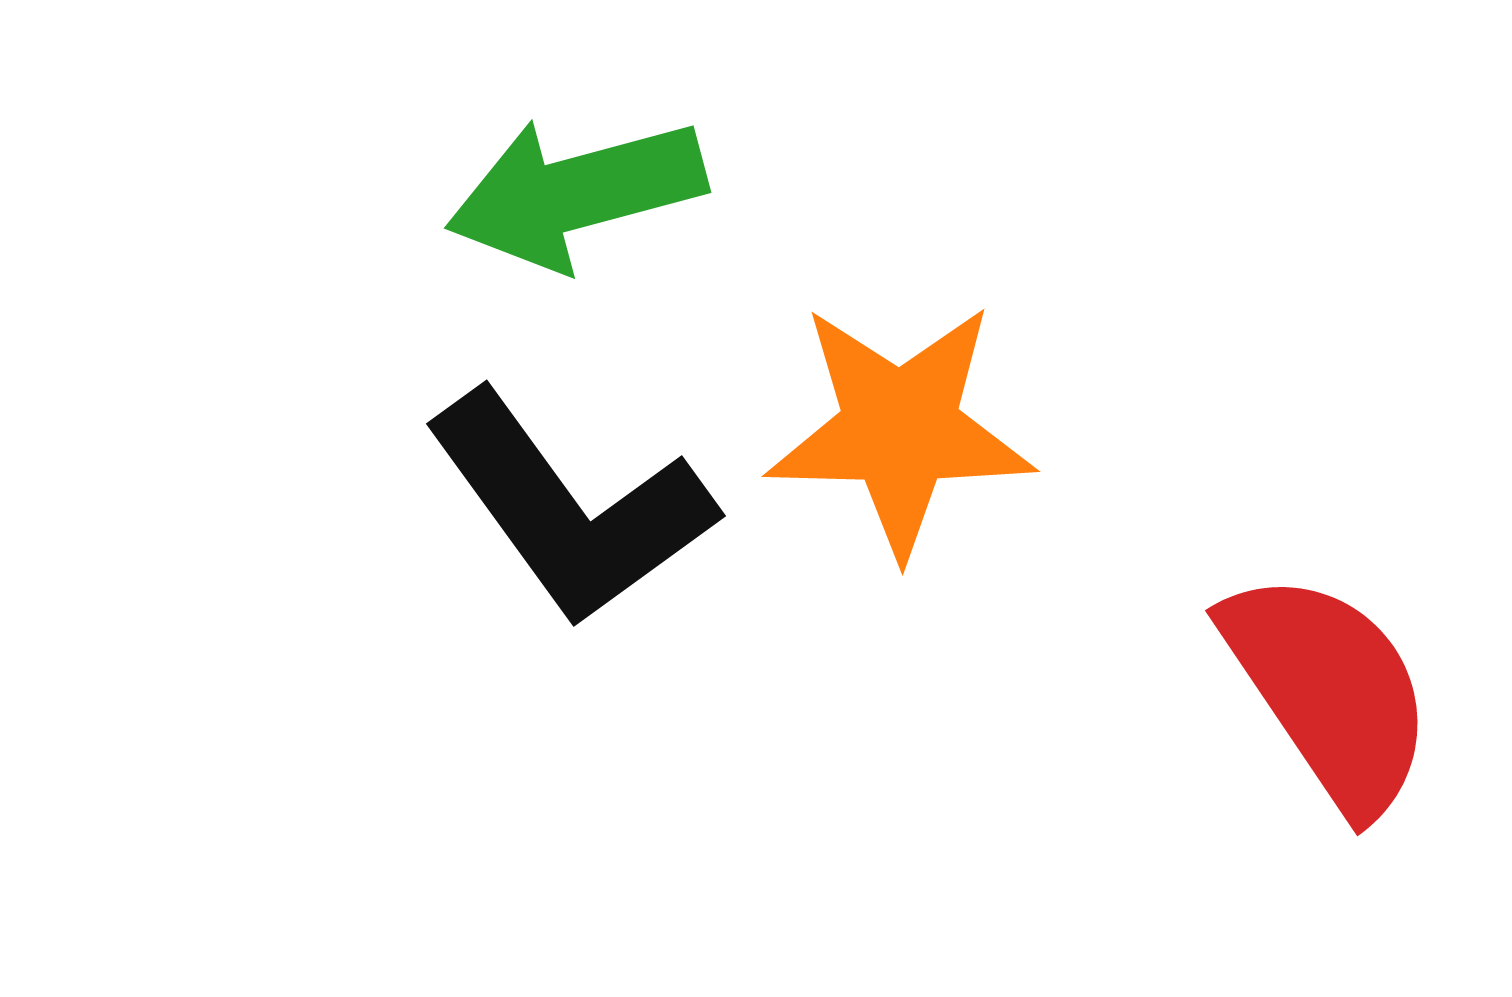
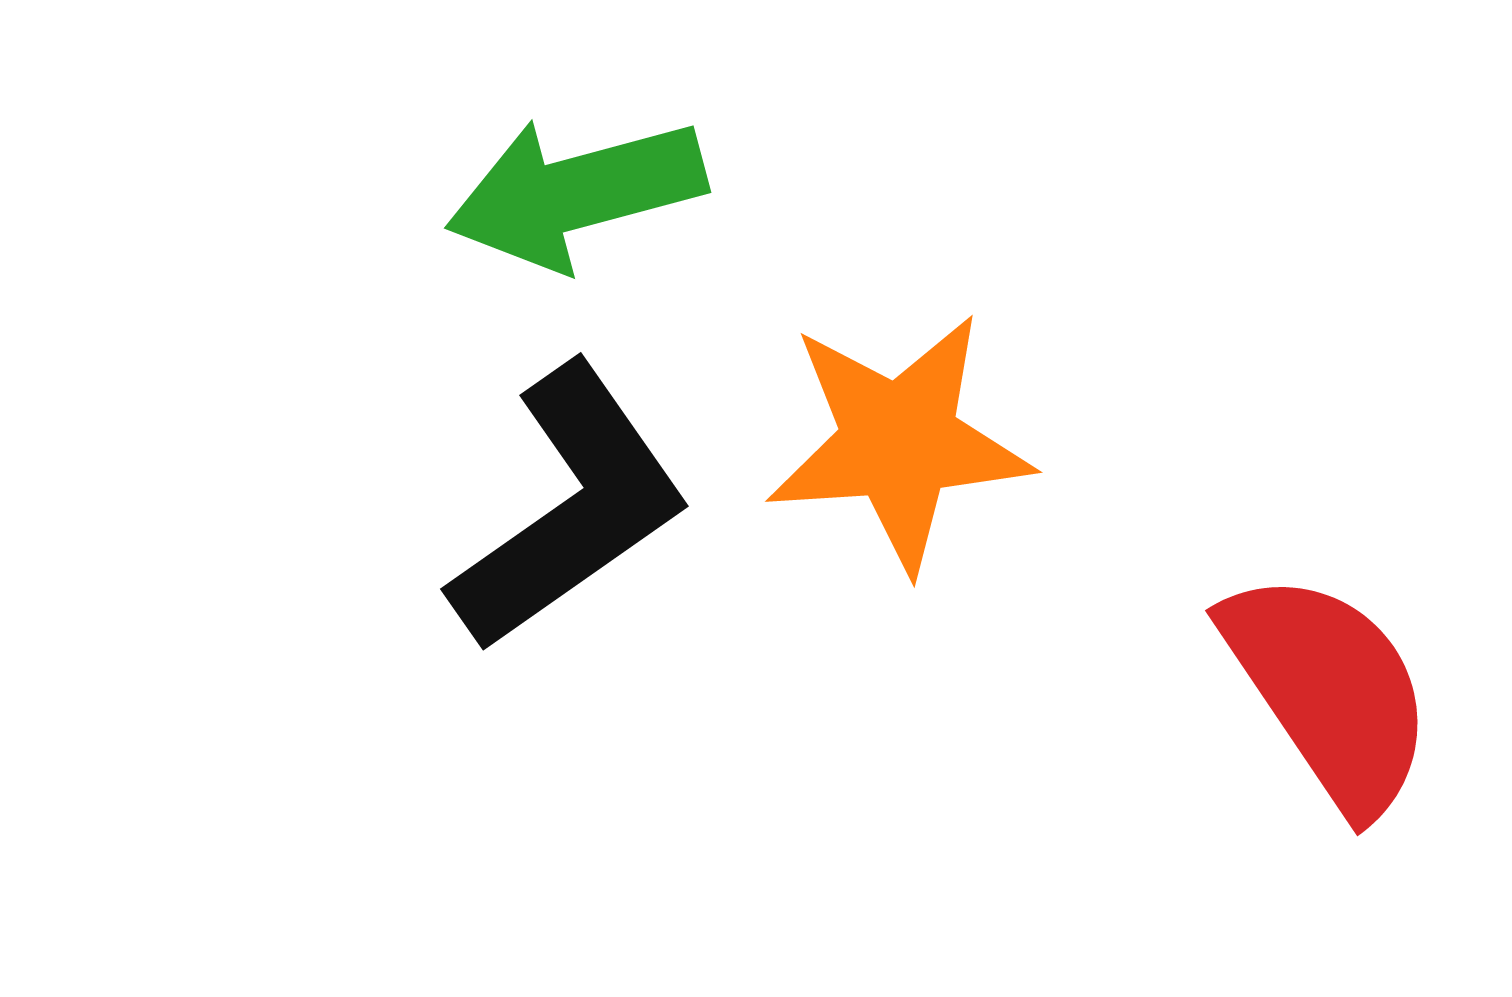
orange star: moved 1 px left, 13 px down; rotated 5 degrees counterclockwise
black L-shape: rotated 89 degrees counterclockwise
